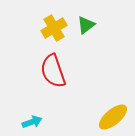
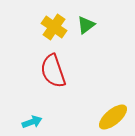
yellow cross: moved 1 px up; rotated 25 degrees counterclockwise
